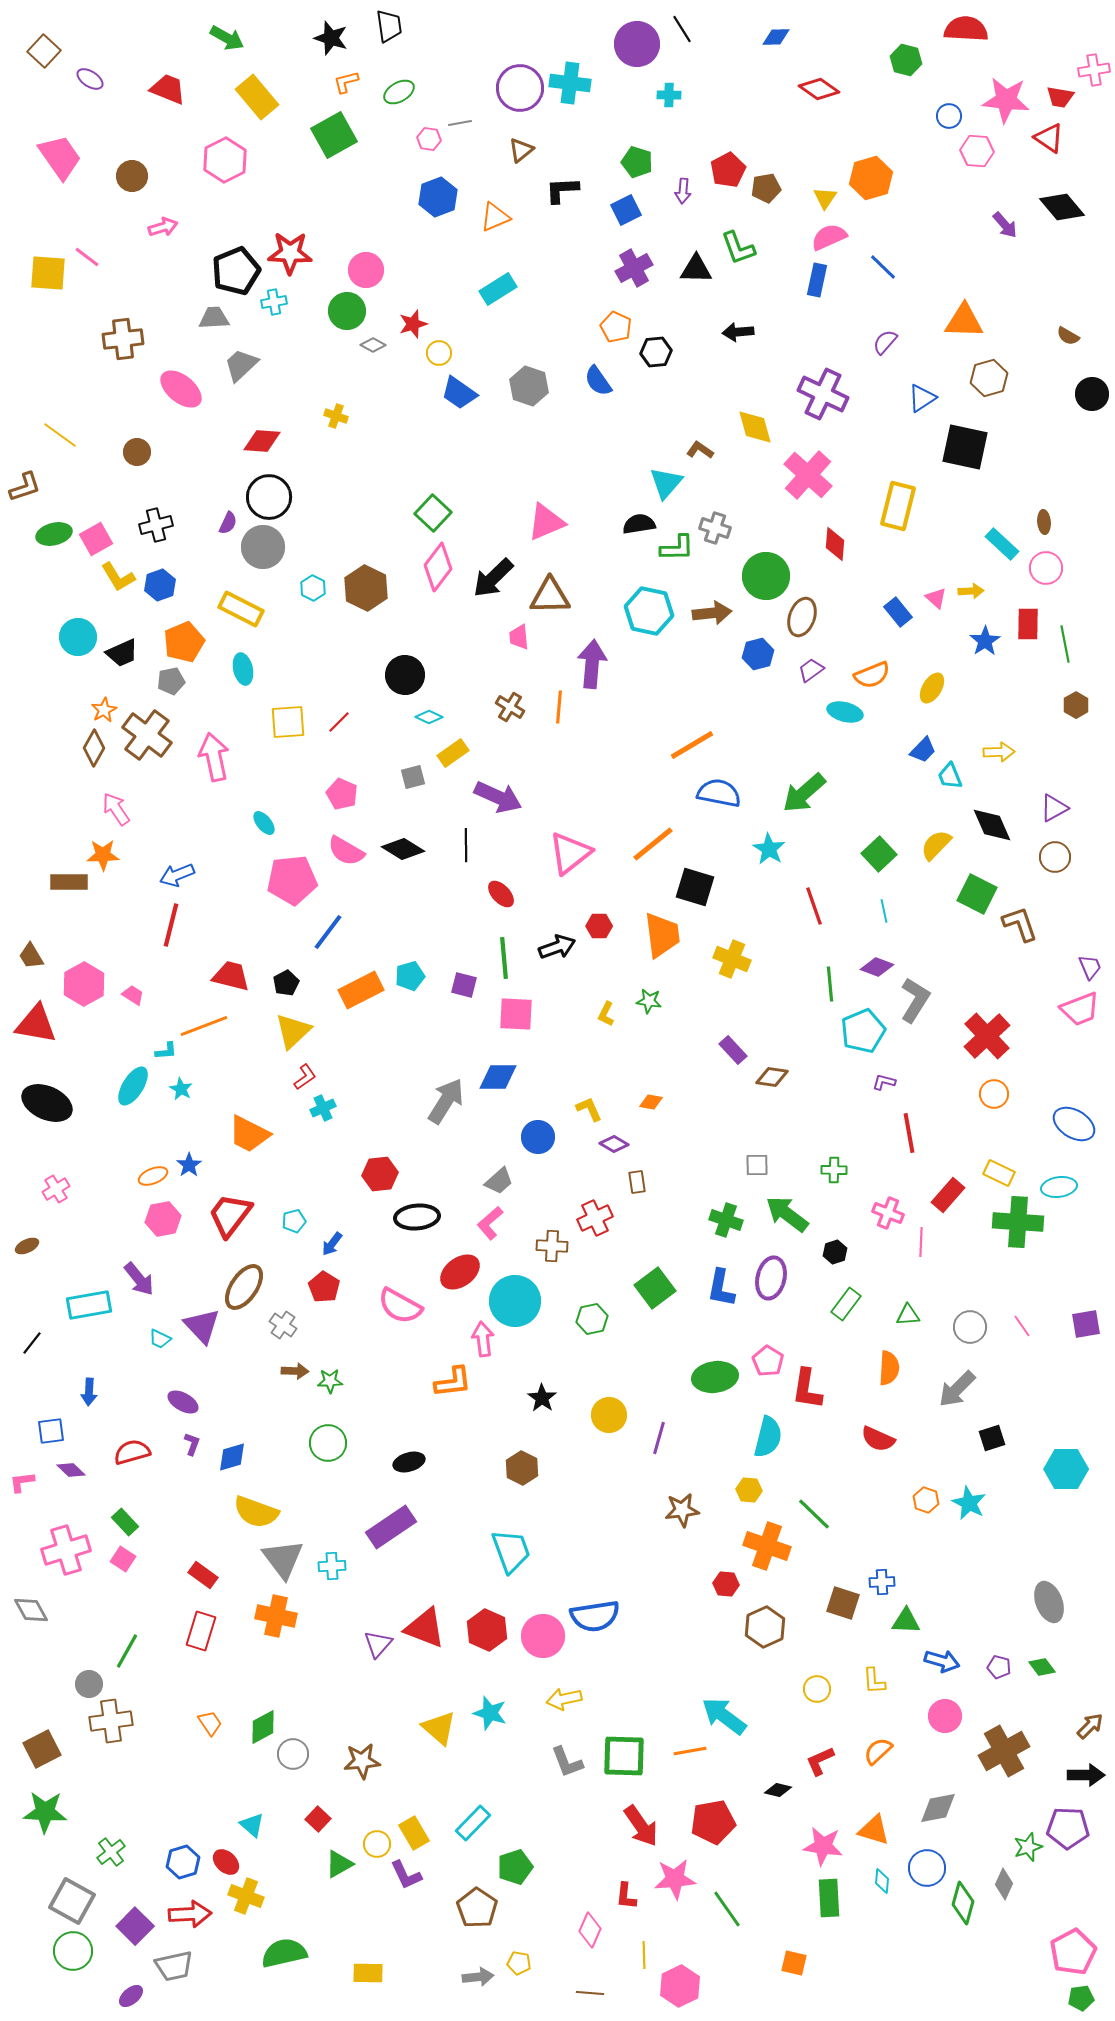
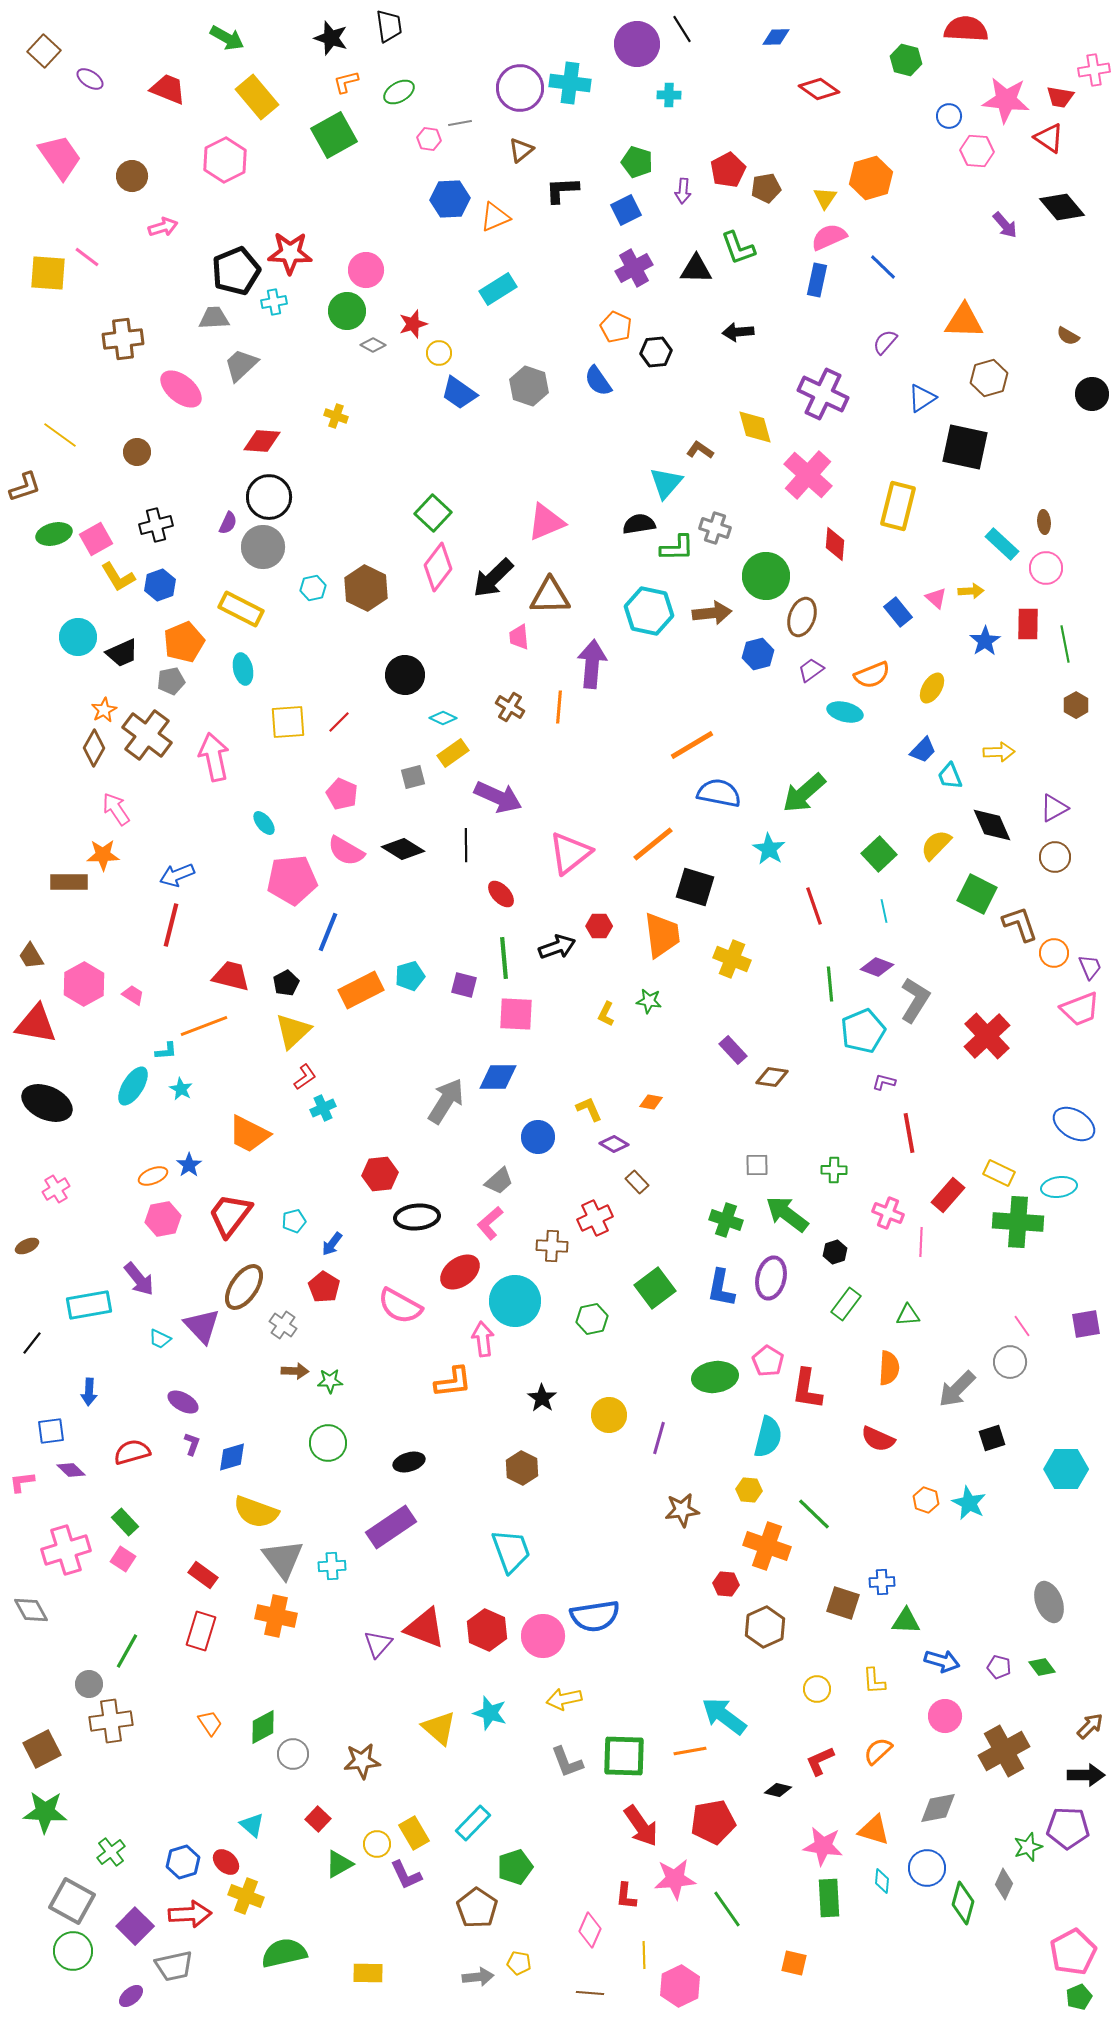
blue hexagon at (438, 197): moved 12 px right, 2 px down; rotated 18 degrees clockwise
cyan hexagon at (313, 588): rotated 20 degrees clockwise
cyan diamond at (429, 717): moved 14 px right, 1 px down
blue line at (328, 932): rotated 15 degrees counterclockwise
orange circle at (994, 1094): moved 60 px right, 141 px up
brown rectangle at (637, 1182): rotated 35 degrees counterclockwise
gray circle at (970, 1327): moved 40 px right, 35 px down
green pentagon at (1081, 1998): moved 2 px left, 1 px up; rotated 15 degrees counterclockwise
